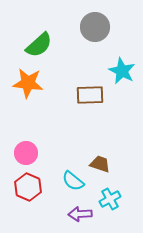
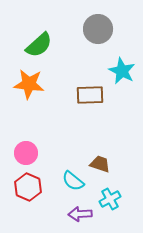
gray circle: moved 3 px right, 2 px down
orange star: moved 1 px right, 1 px down
